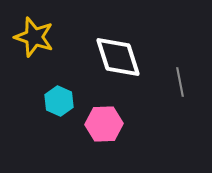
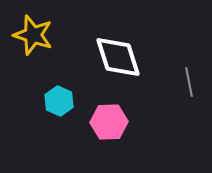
yellow star: moved 1 px left, 2 px up
gray line: moved 9 px right
pink hexagon: moved 5 px right, 2 px up
